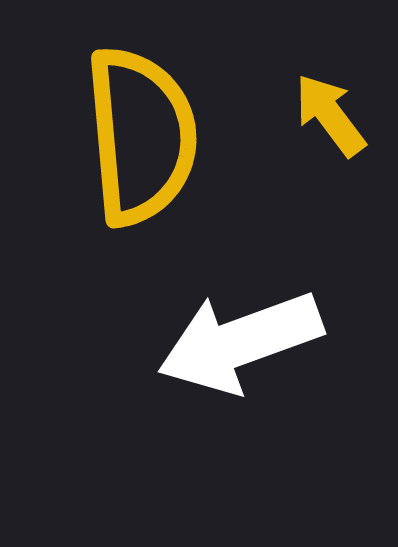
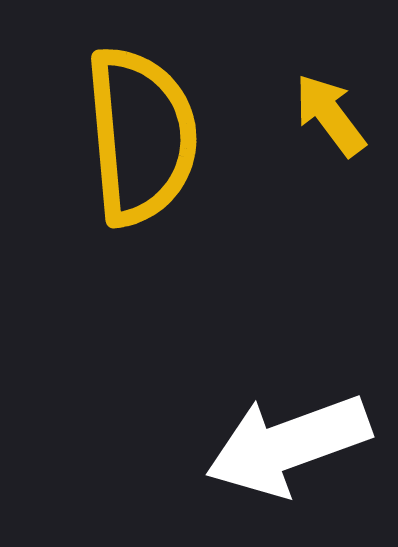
white arrow: moved 48 px right, 103 px down
